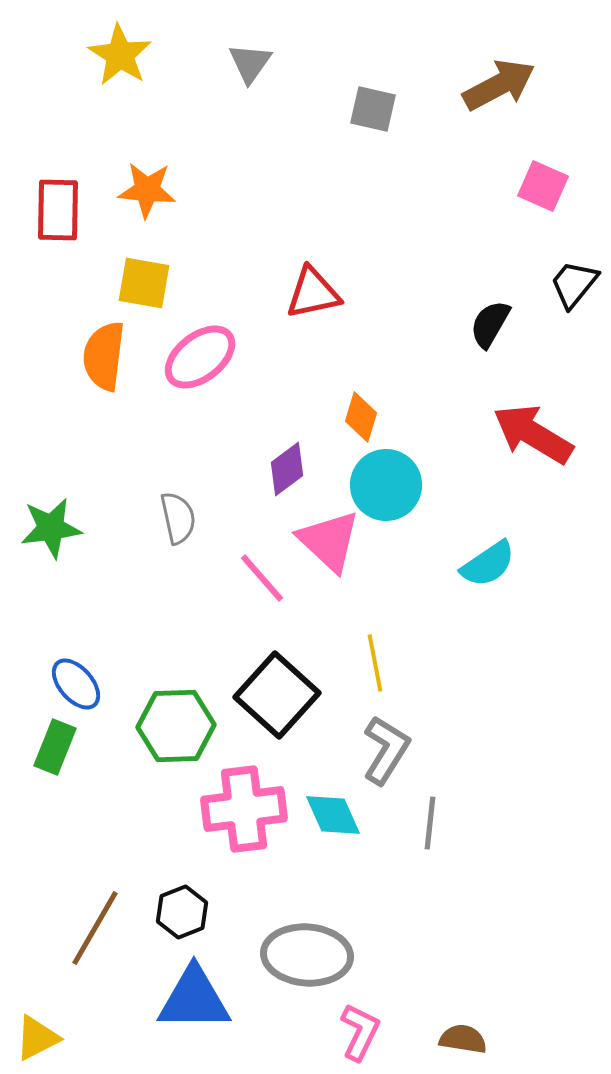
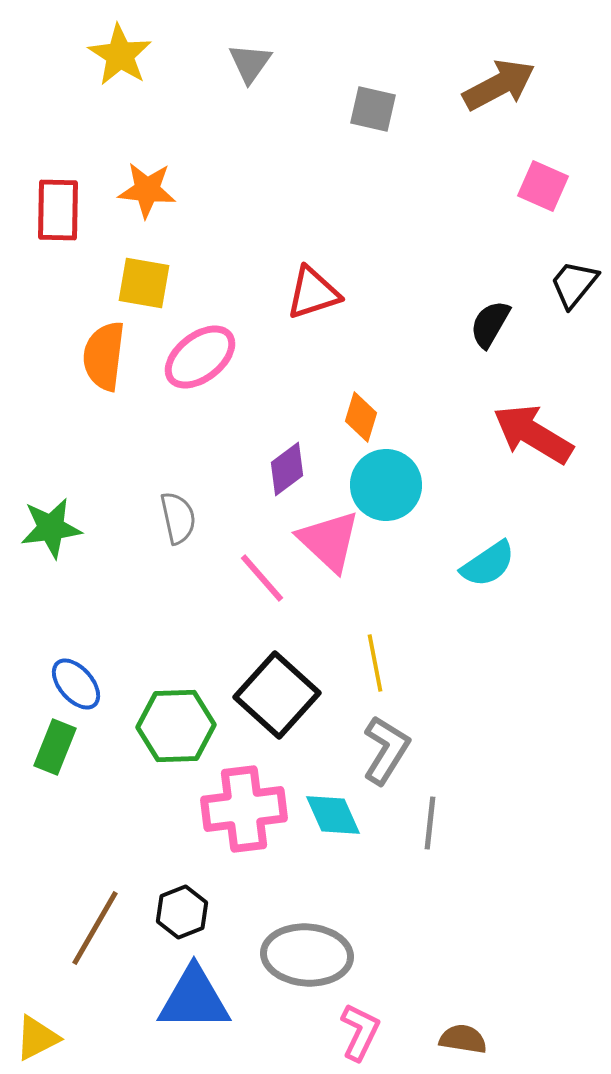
red triangle: rotated 6 degrees counterclockwise
